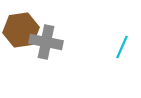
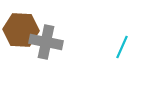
brown hexagon: rotated 12 degrees clockwise
